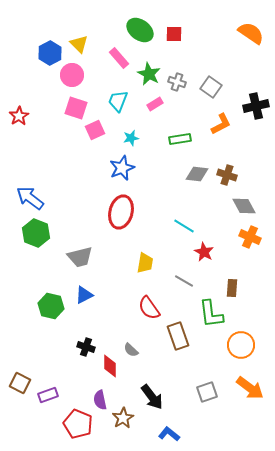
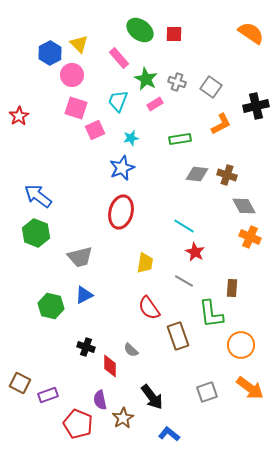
green star at (149, 74): moved 3 px left, 5 px down
blue arrow at (30, 198): moved 8 px right, 2 px up
red star at (204, 252): moved 9 px left
